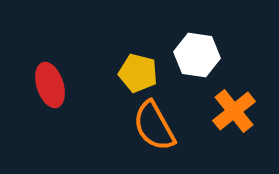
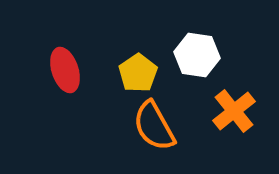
yellow pentagon: rotated 24 degrees clockwise
red ellipse: moved 15 px right, 15 px up
